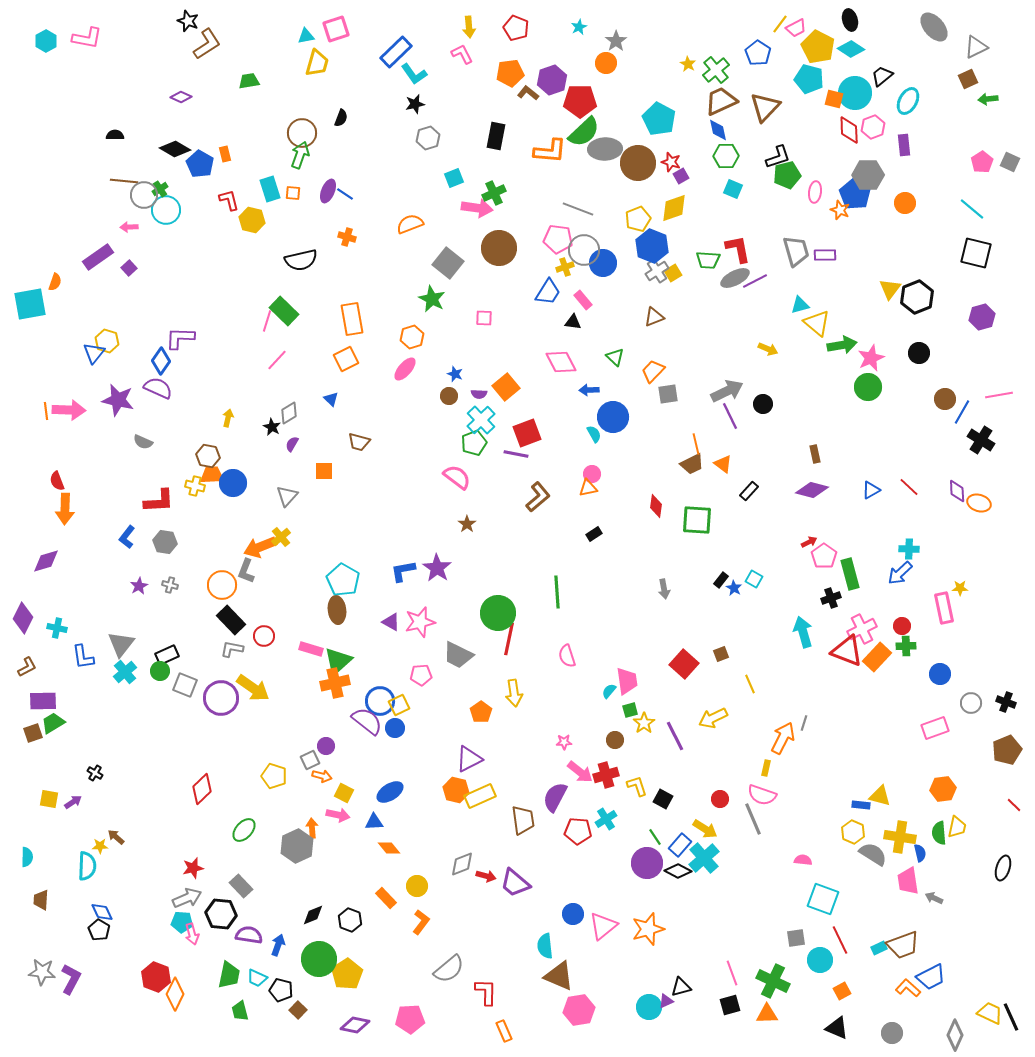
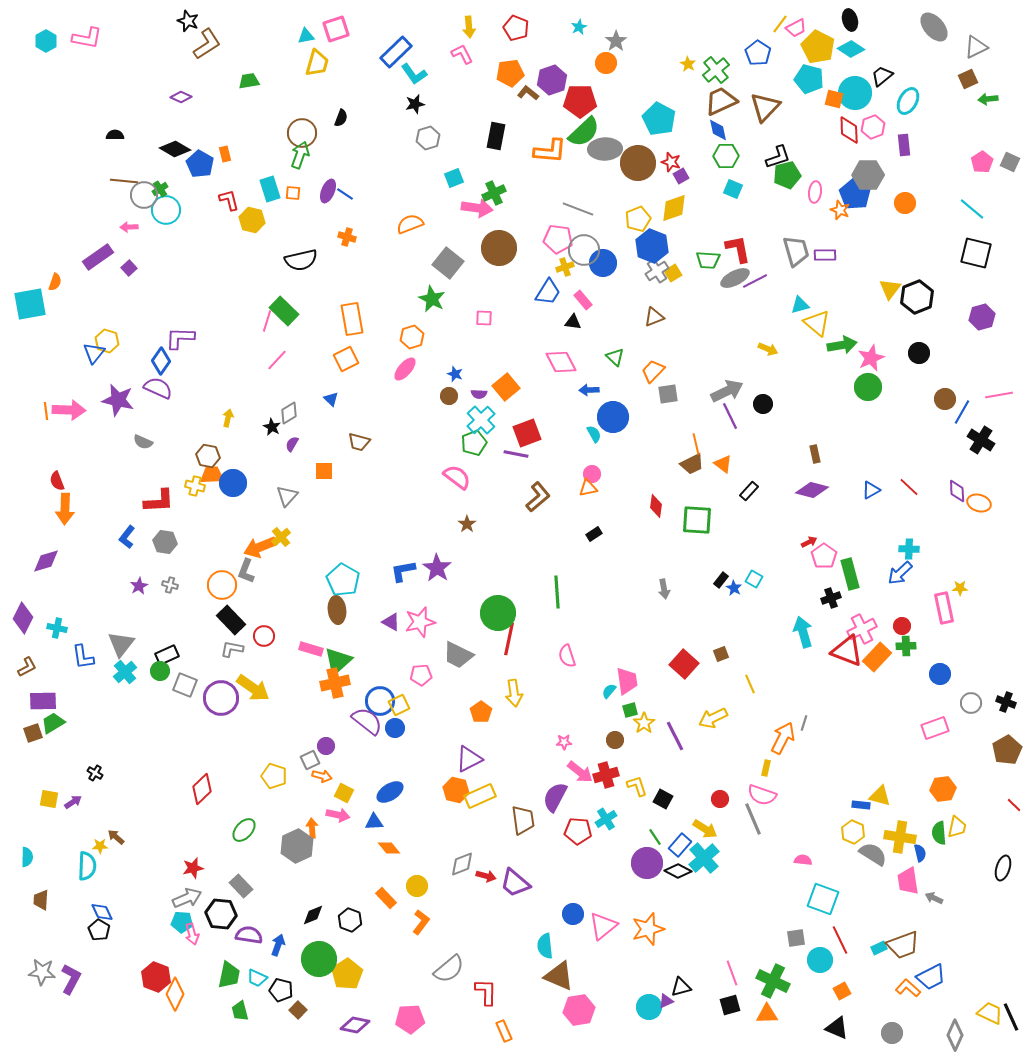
brown pentagon at (1007, 750): rotated 8 degrees counterclockwise
